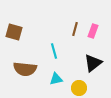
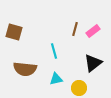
pink rectangle: rotated 32 degrees clockwise
